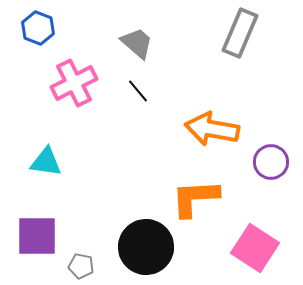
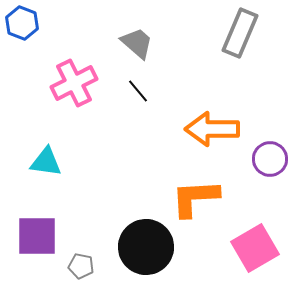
blue hexagon: moved 16 px left, 5 px up
orange arrow: rotated 10 degrees counterclockwise
purple circle: moved 1 px left, 3 px up
pink square: rotated 27 degrees clockwise
